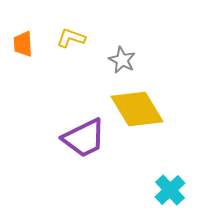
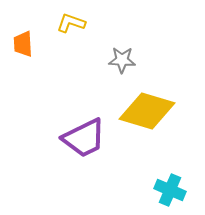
yellow L-shape: moved 15 px up
gray star: rotated 24 degrees counterclockwise
yellow diamond: moved 10 px right, 2 px down; rotated 42 degrees counterclockwise
cyan cross: rotated 24 degrees counterclockwise
